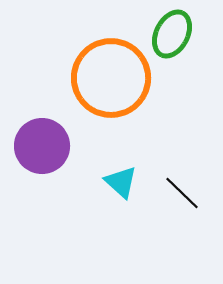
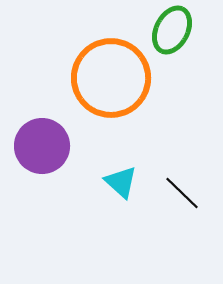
green ellipse: moved 4 px up
